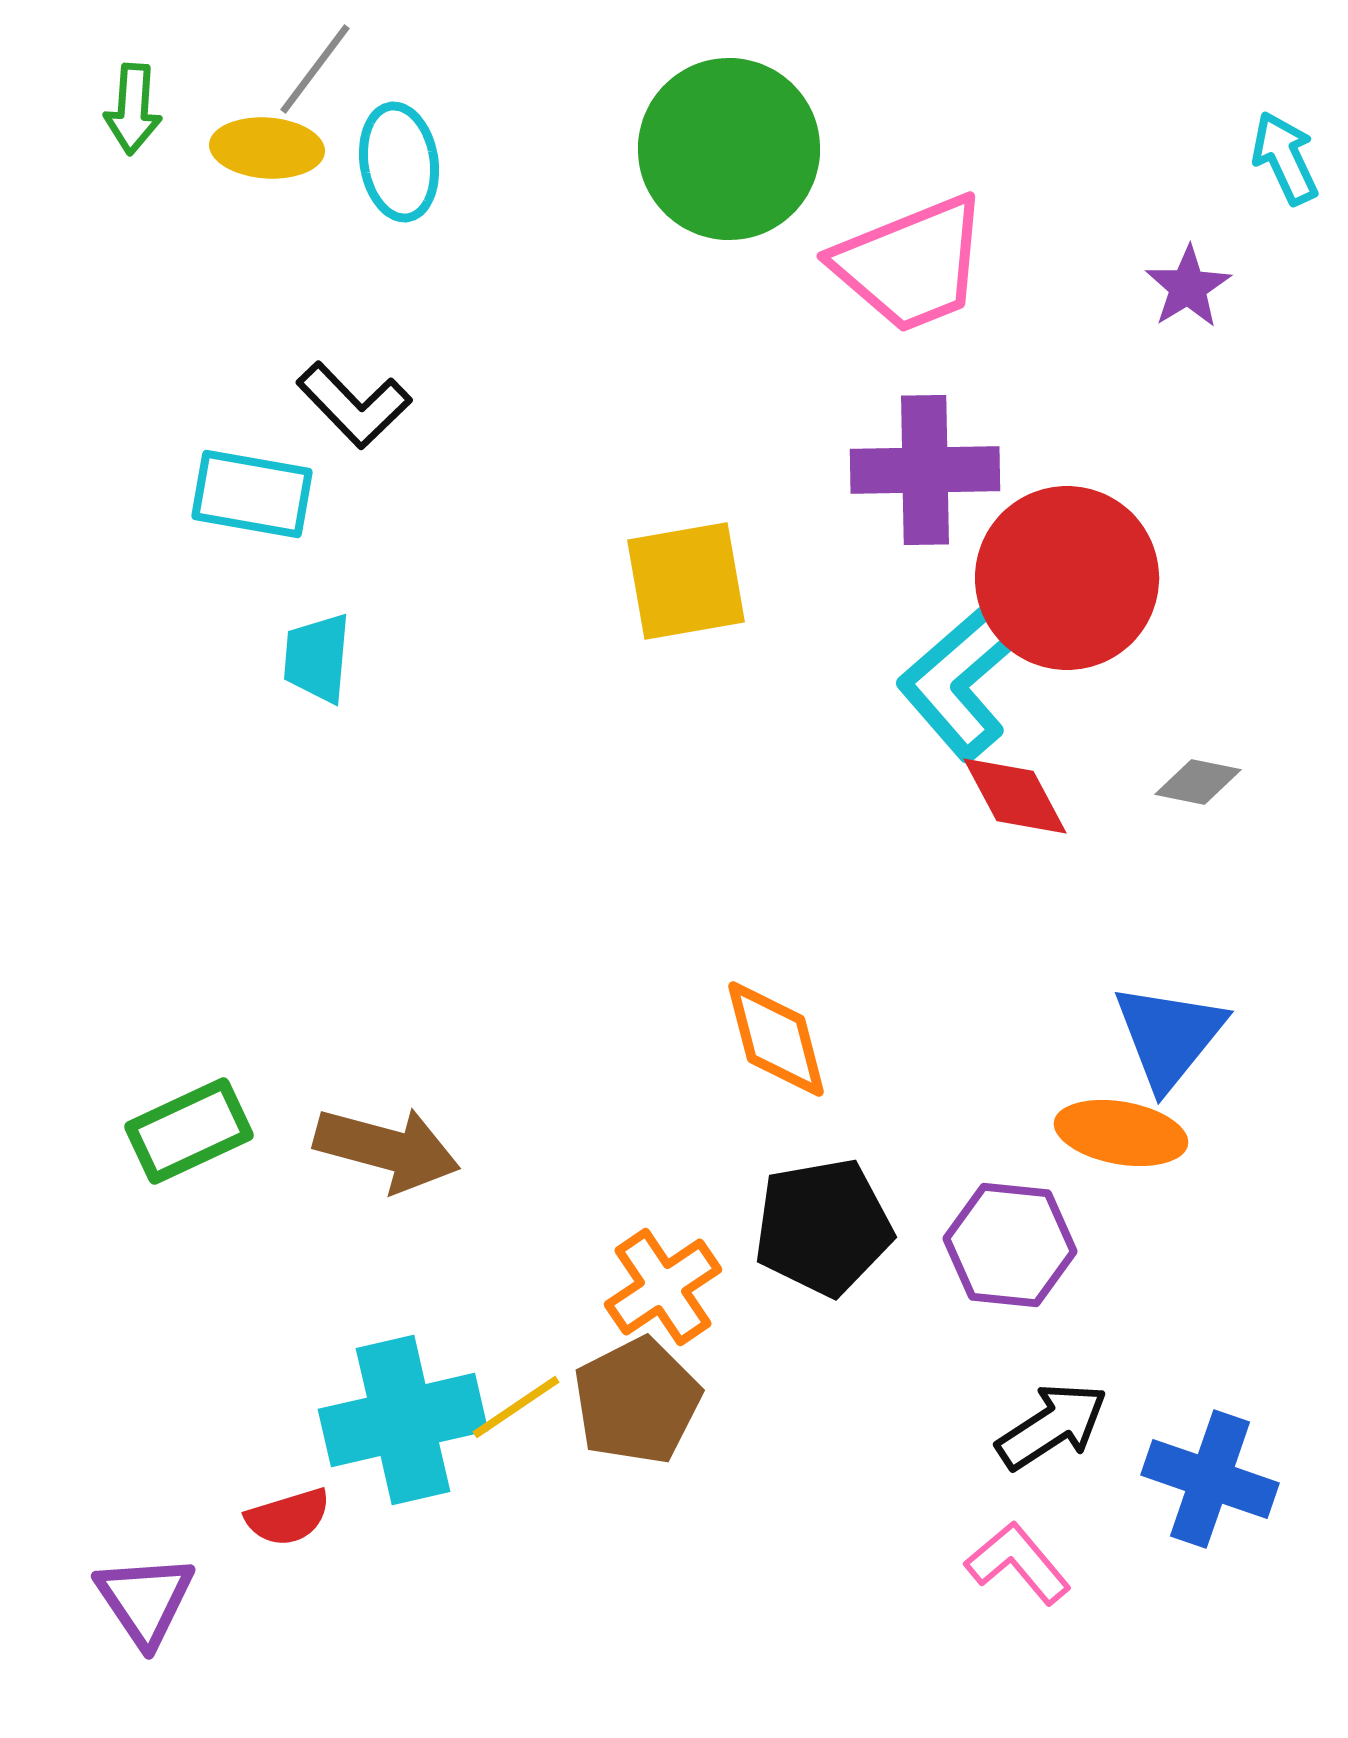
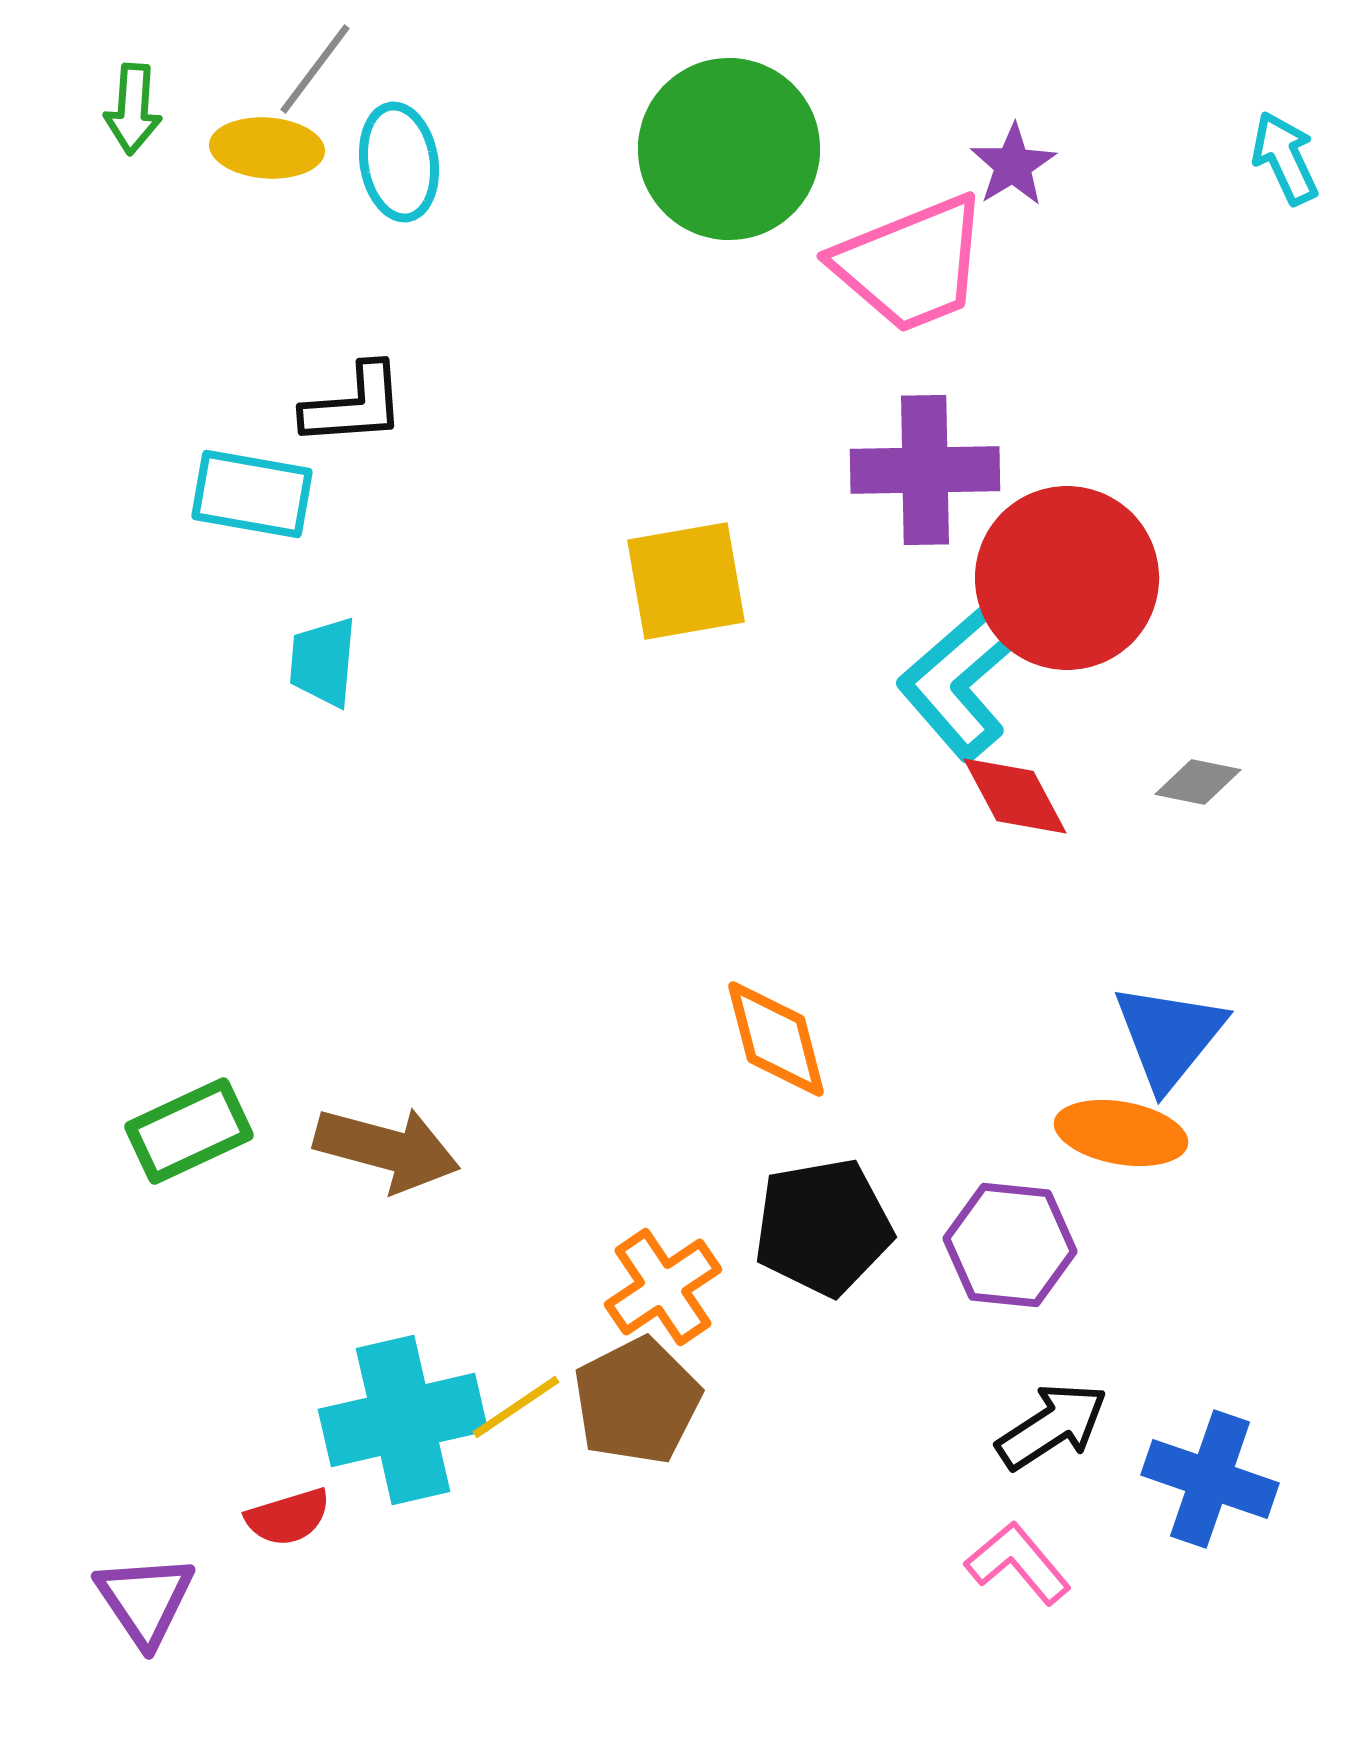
purple star: moved 175 px left, 122 px up
black L-shape: rotated 50 degrees counterclockwise
cyan trapezoid: moved 6 px right, 4 px down
